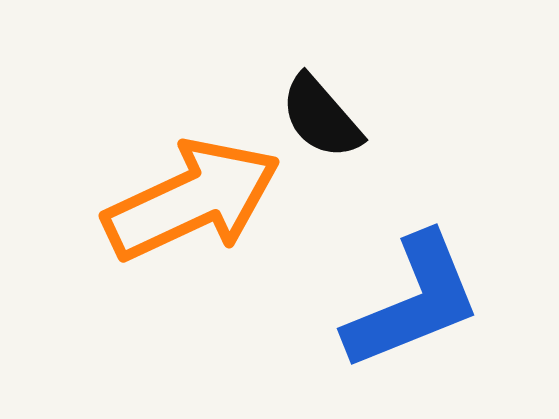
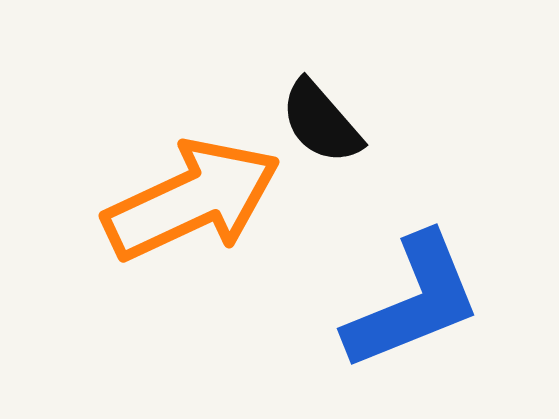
black semicircle: moved 5 px down
